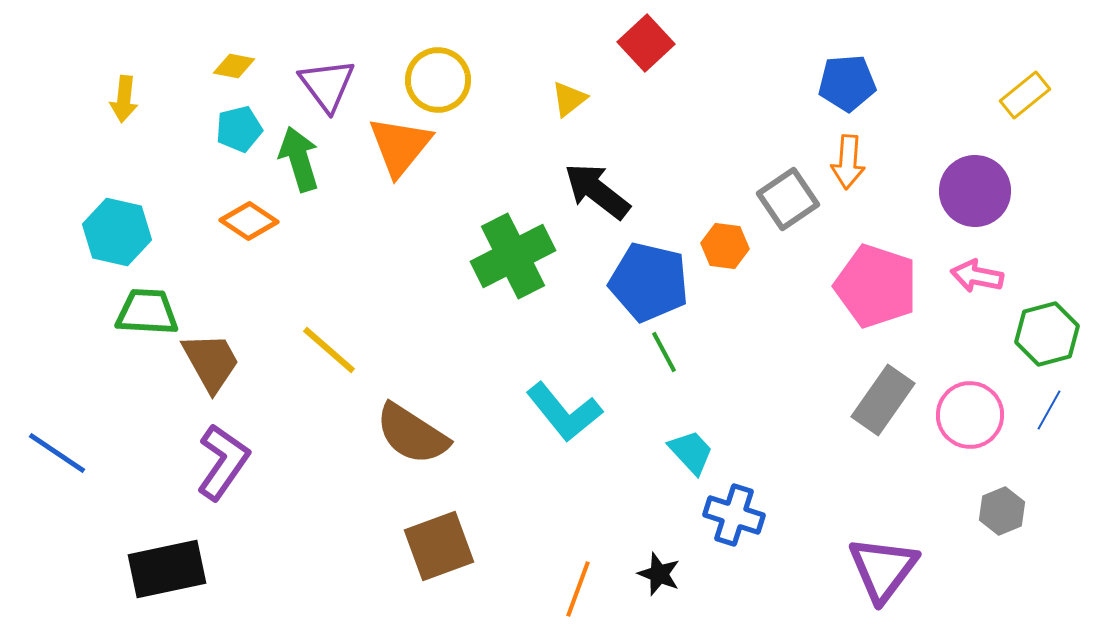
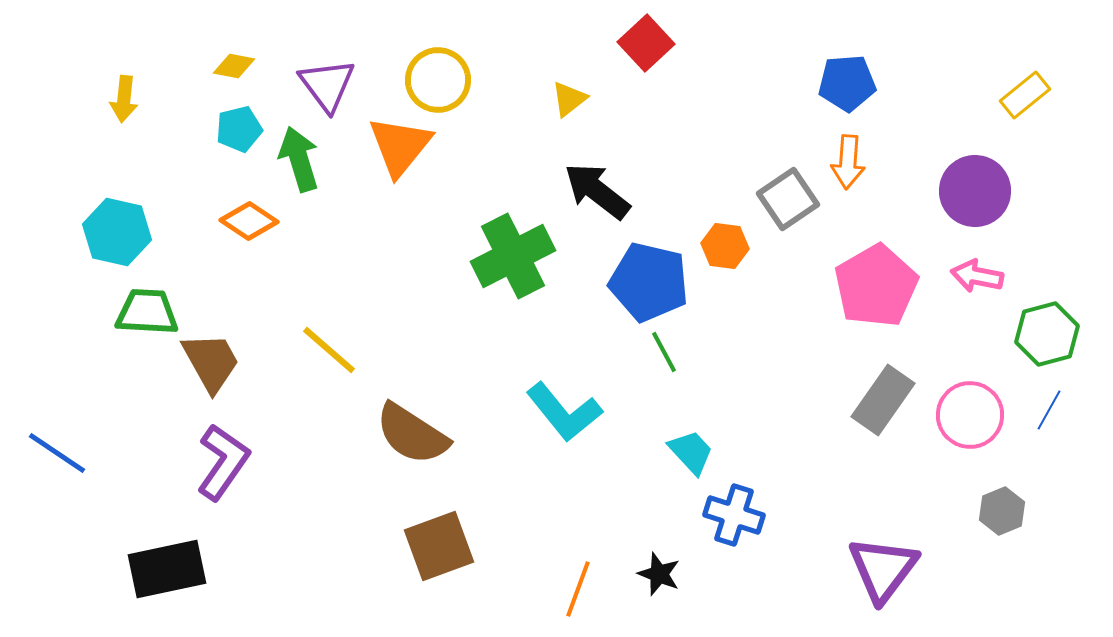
pink pentagon at (876, 286): rotated 24 degrees clockwise
